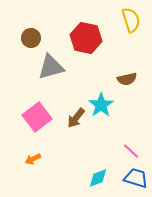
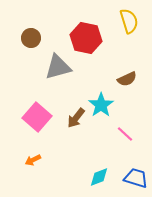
yellow semicircle: moved 2 px left, 1 px down
gray triangle: moved 7 px right
brown semicircle: rotated 12 degrees counterclockwise
pink square: rotated 12 degrees counterclockwise
pink line: moved 6 px left, 17 px up
orange arrow: moved 1 px down
cyan diamond: moved 1 px right, 1 px up
